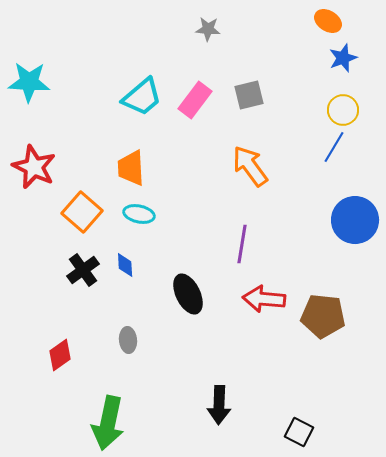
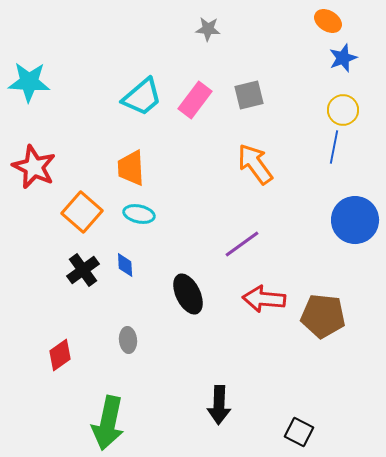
blue line: rotated 20 degrees counterclockwise
orange arrow: moved 5 px right, 2 px up
purple line: rotated 45 degrees clockwise
